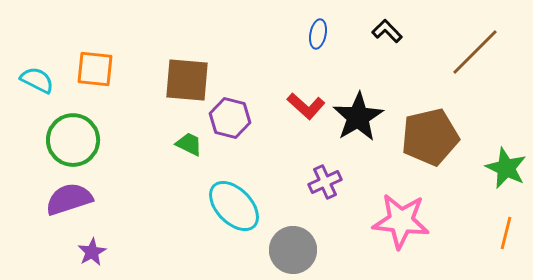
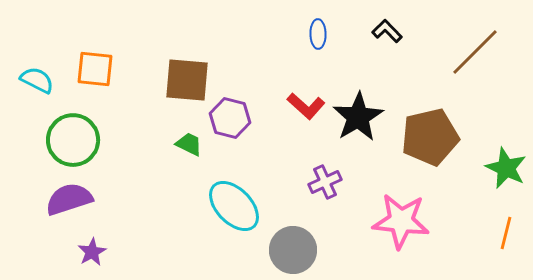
blue ellipse: rotated 12 degrees counterclockwise
